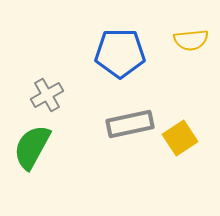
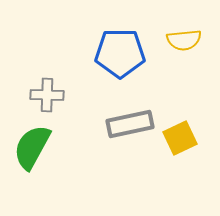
yellow semicircle: moved 7 px left
gray cross: rotated 32 degrees clockwise
yellow square: rotated 8 degrees clockwise
